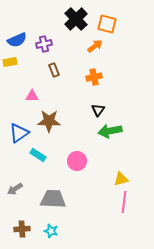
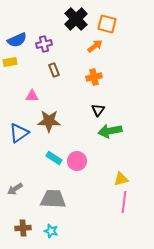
cyan rectangle: moved 16 px right, 3 px down
brown cross: moved 1 px right, 1 px up
